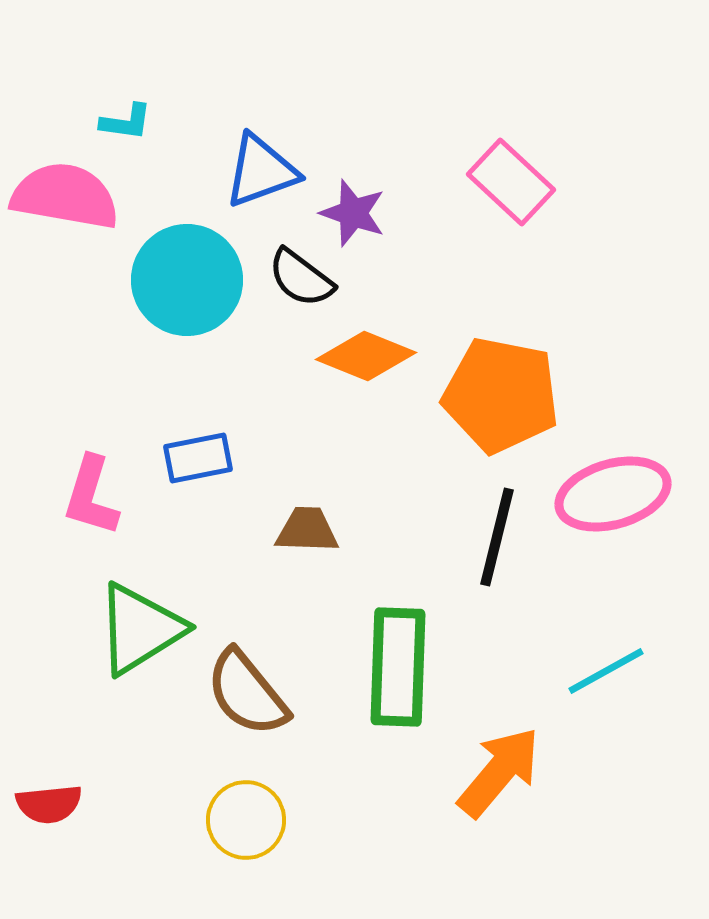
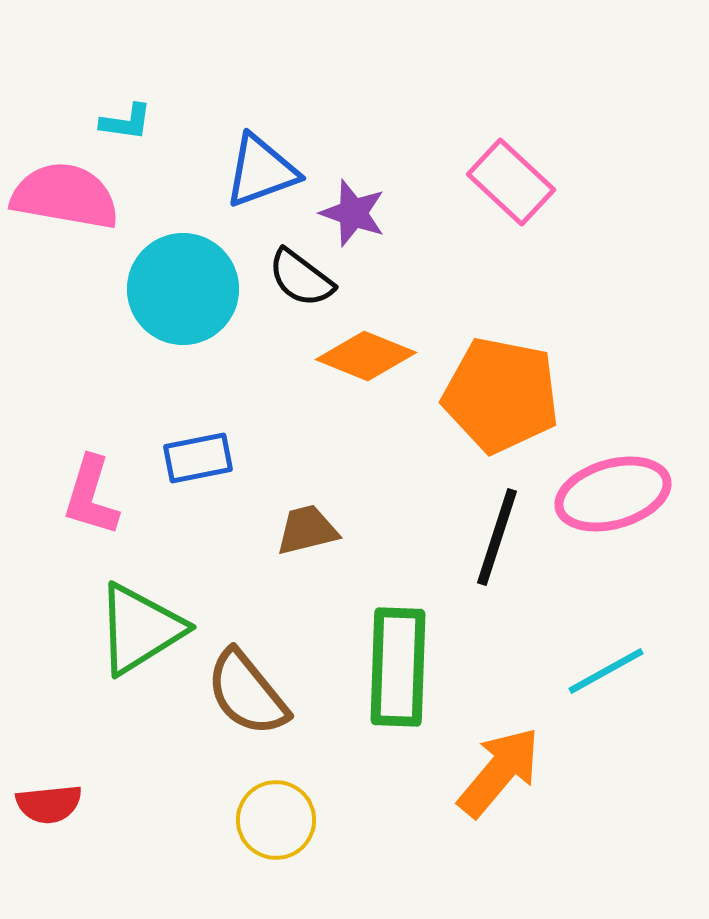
cyan circle: moved 4 px left, 9 px down
brown trapezoid: rotated 16 degrees counterclockwise
black line: rotated 4 degrees clockwise
yellow circle: moved 30 px right
